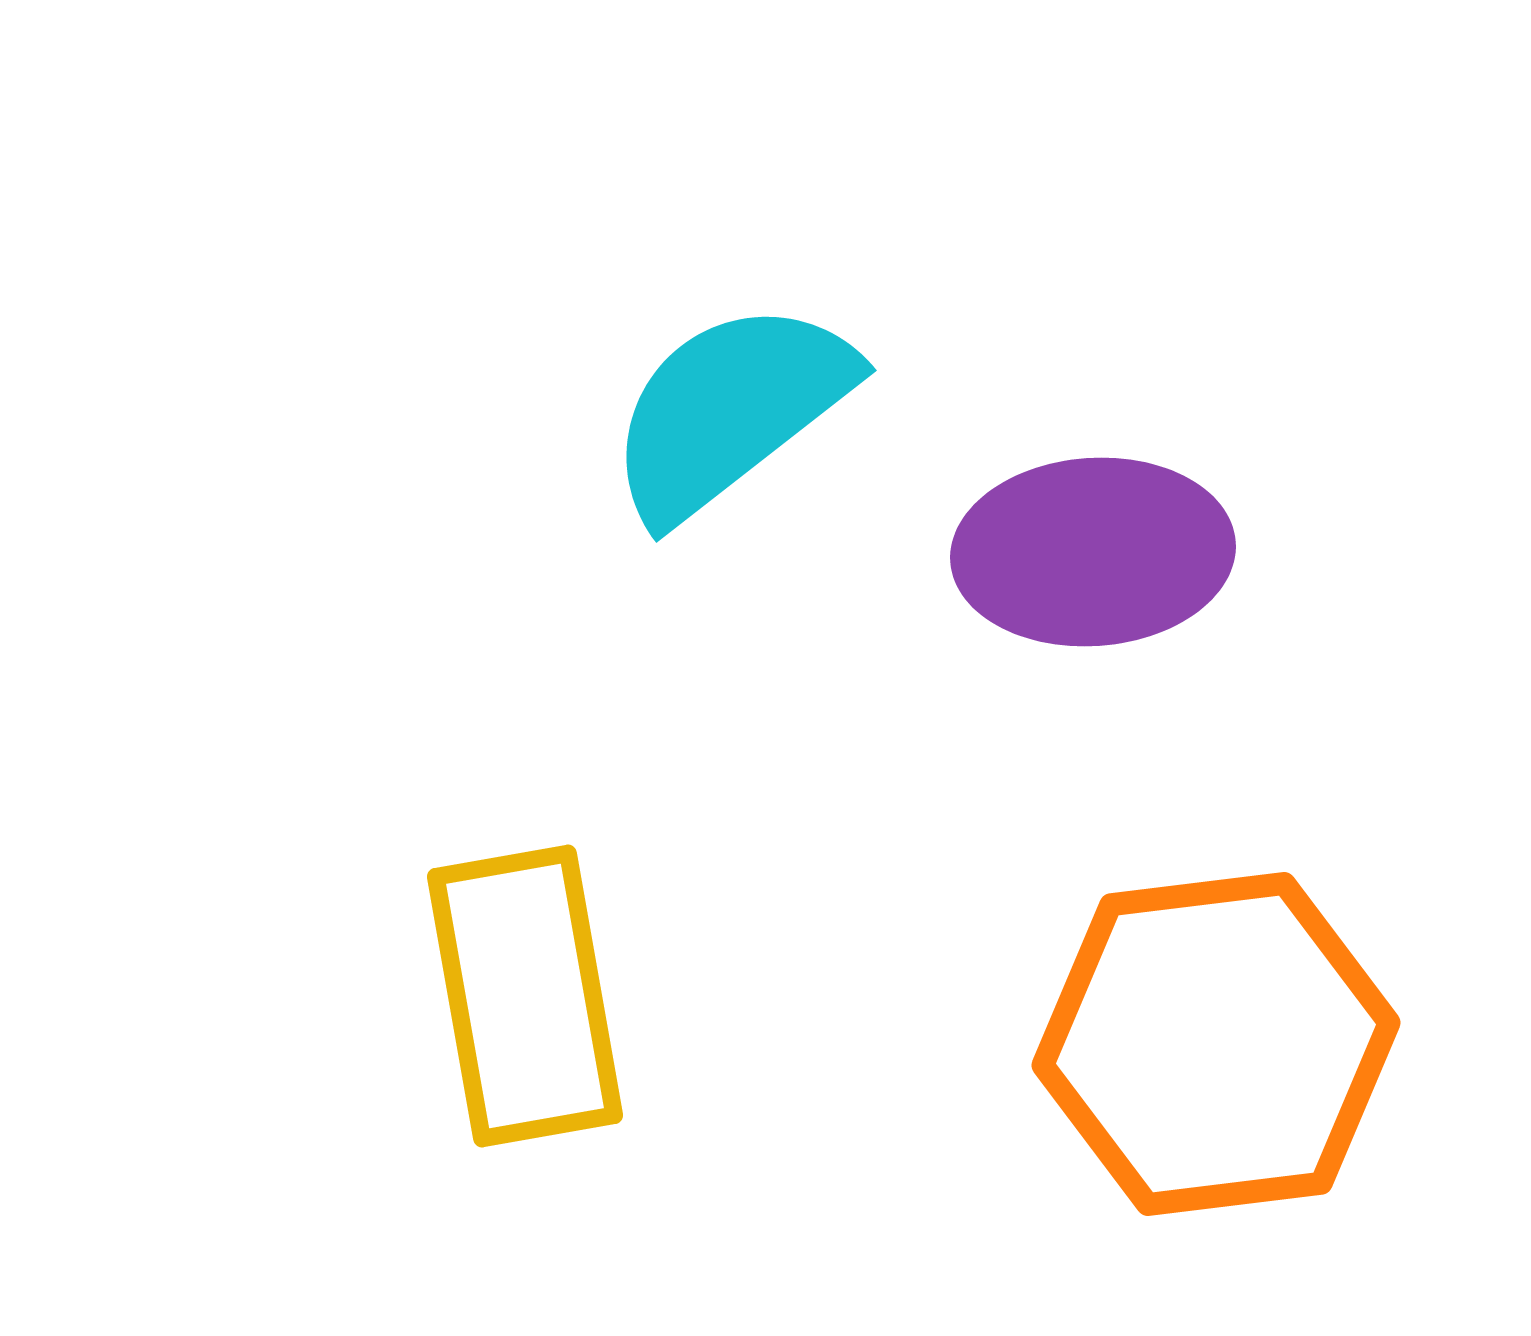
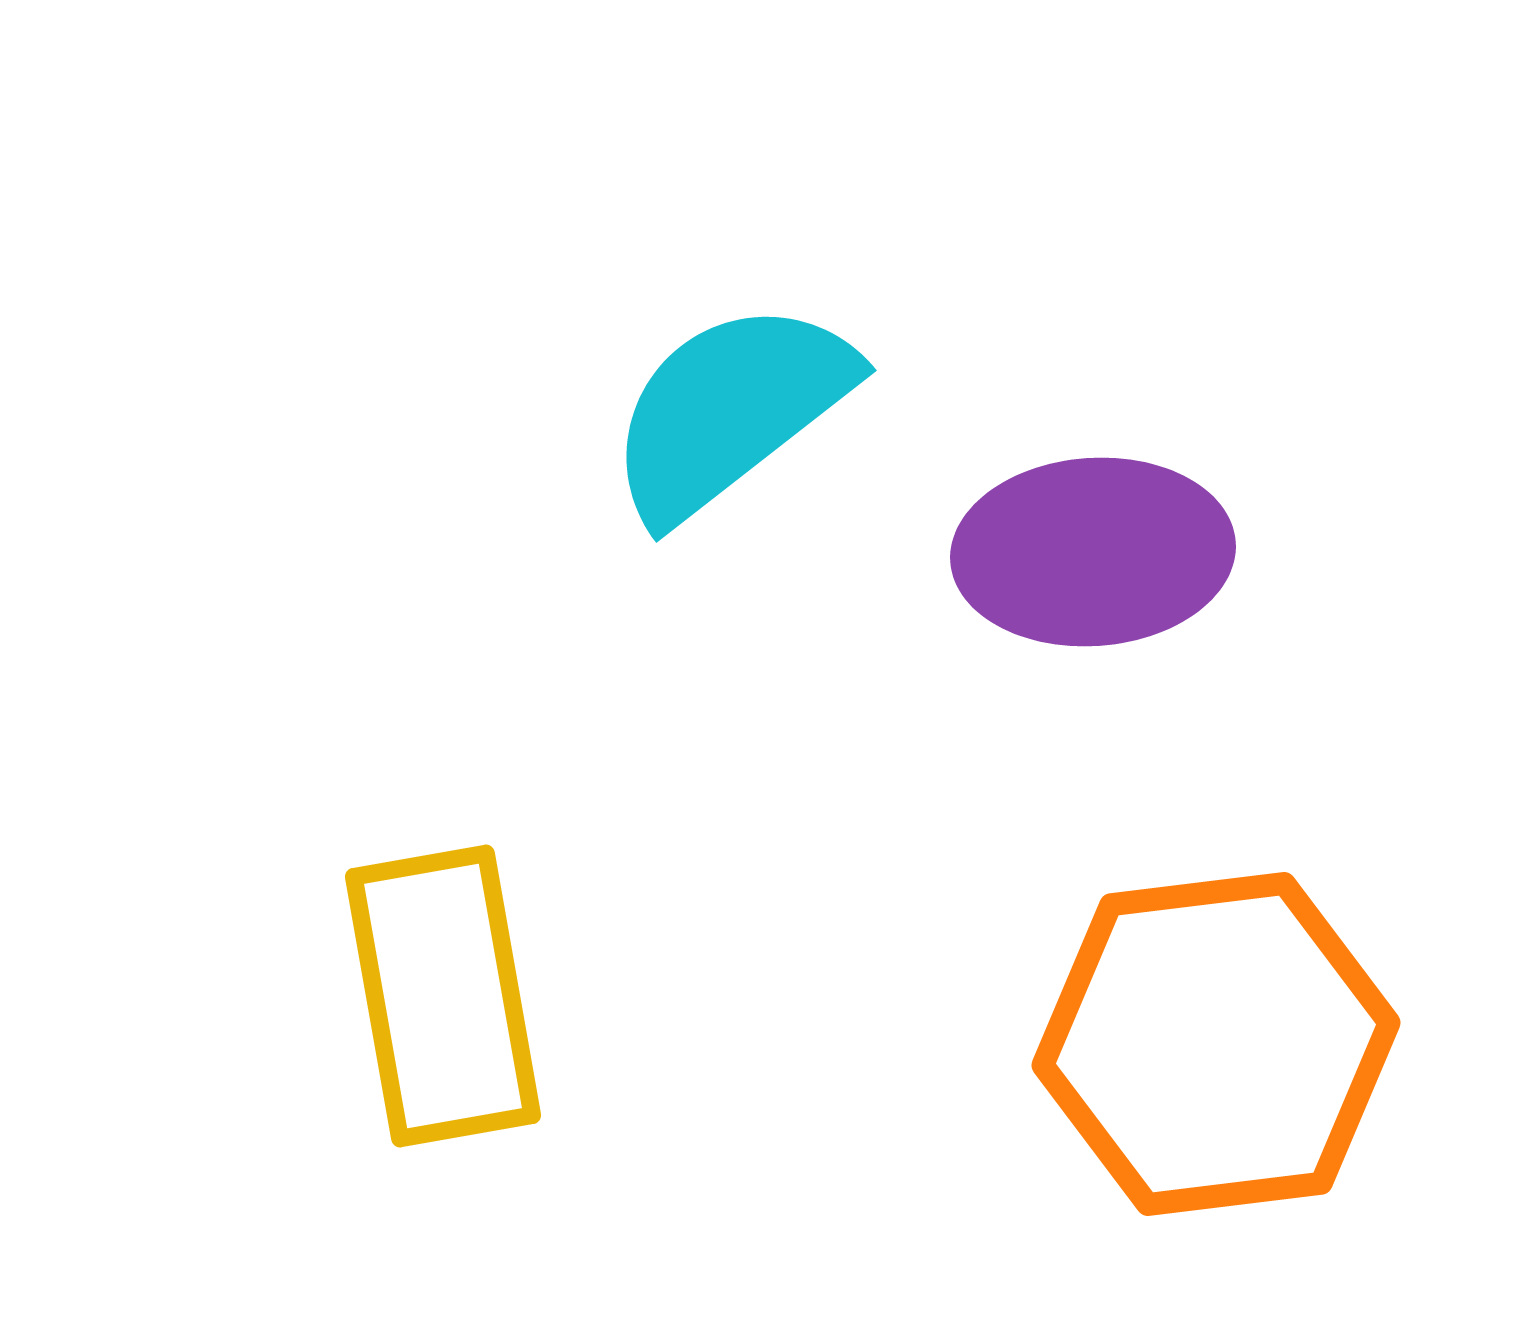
yellow rectangle: moved 82 px left
